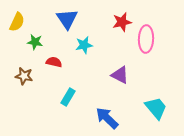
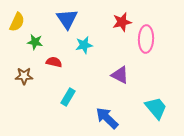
brown star: rotated 12 degrees counterclockwise
